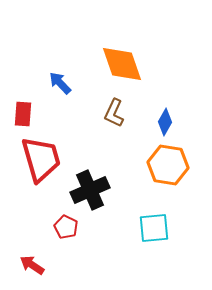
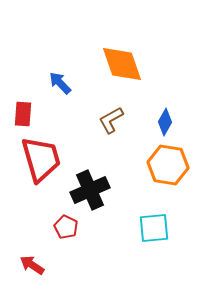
brown L-shape: moved 3 px left, 7 px down; rotated 36 degrees clockwise
